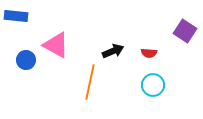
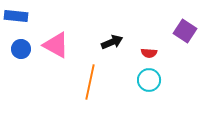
black arrow: moved 1 px left, 9 px up
blue circle: moved 5 px left, 11 px up
cyan circle: moved 4 px left, 5 px up
